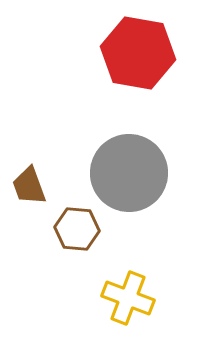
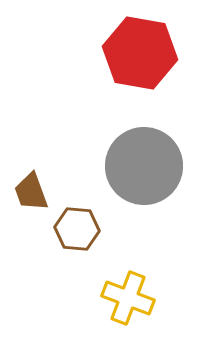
red hexagon: moved 2 px right
gray circle: moved 15 px right, 7 px up
brown trapezoid: moved 2 px right, 6 px down
